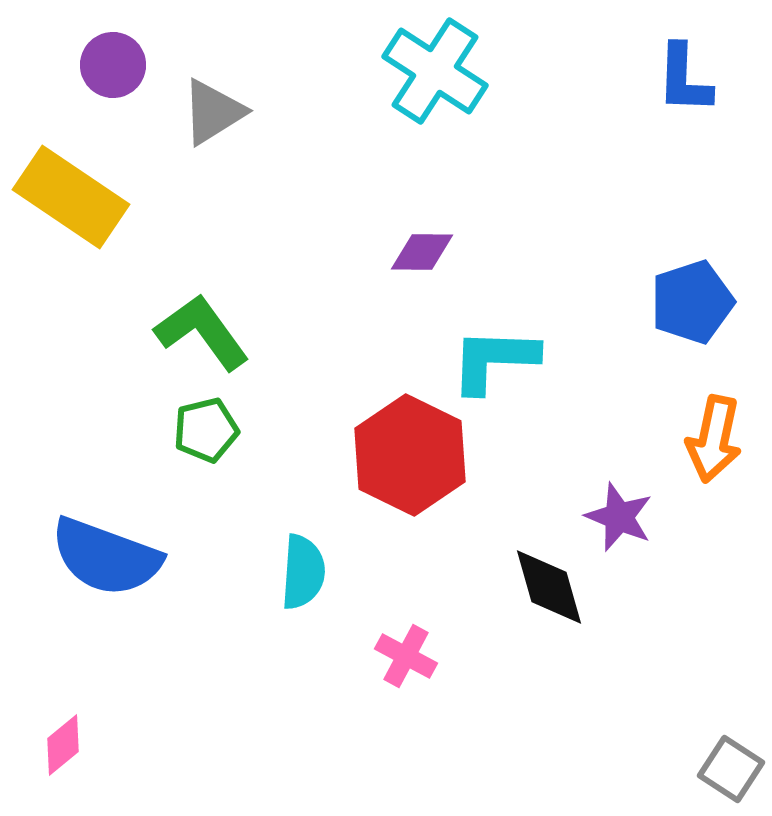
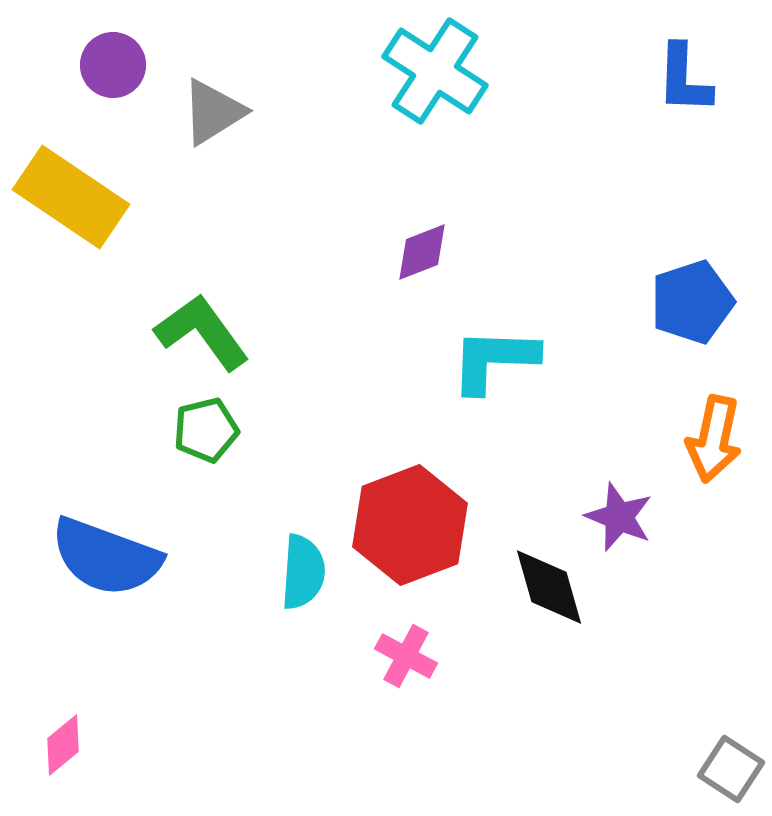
purple diamond: rotated 22 degrees counterclockwise
red hexagon: moved 70 px down; rotated 13 degrees clockwise
